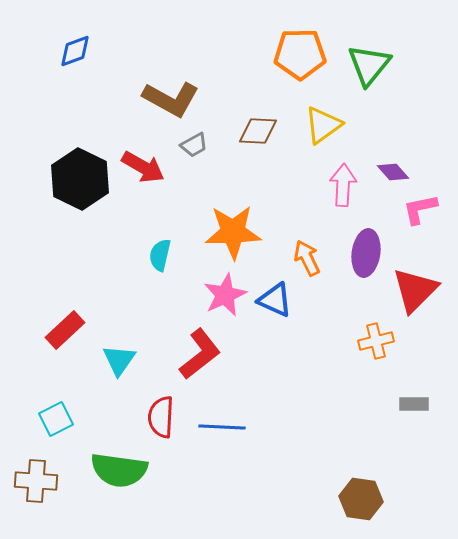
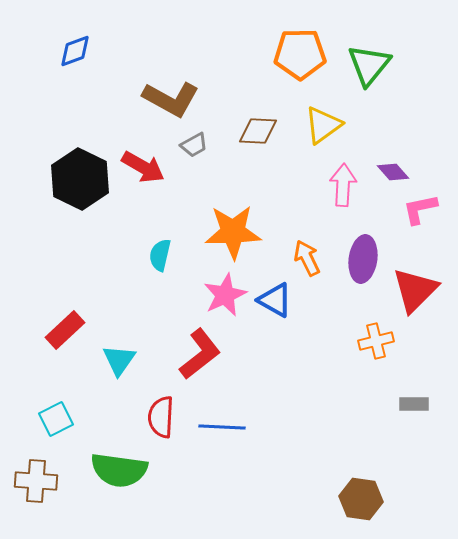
purple ellipse: moved 3 px left, 6 px down
blue triangle: rotated 6 degrees clockwise
